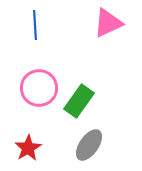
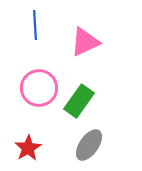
pink triangle: moved 23 px left, 19 px down
